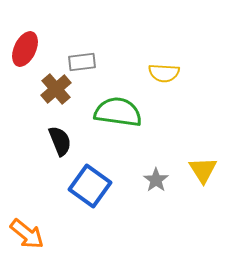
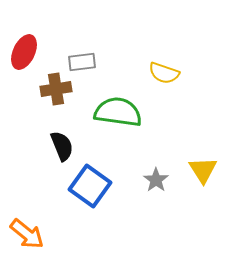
red ellipse: moved 1 px left, 3 px down
yellow semicircle: rotated 16 degrees clockwise
brown cross: rotated 32 degrees clockwise
black semicircle: moved 2 px right, 5 px down
